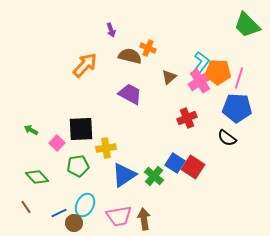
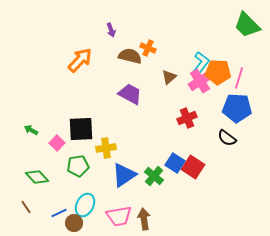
orange arrow: moved 5 px left, 5 px up
